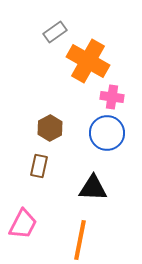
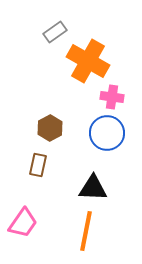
brown rectangle: moved 1 px left, 1 px up
pink trapezoid: moved 1 px up; rotated 8 degrees clockwise
orange line: moved 6 px right, 9 px up
